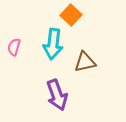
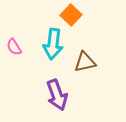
pink semicircle: rotated 48 degrees counterclockwise
